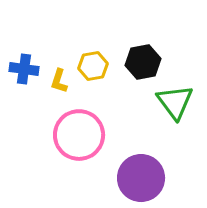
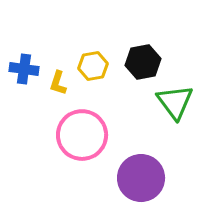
yellow L-shape: moved 1 px left, 2 px down
pink circle: moved 3 px right
